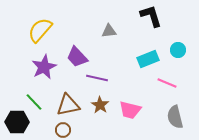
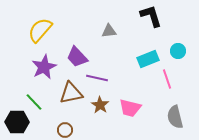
cyan circle: moved 1 px down
pink line: moved 4 px up; rotated 48 degrees clockwise
brown triangle: moved 3 px right, 12 px up
pink trapezoid: moved 2 px up
brown circle: moved 2 px right
